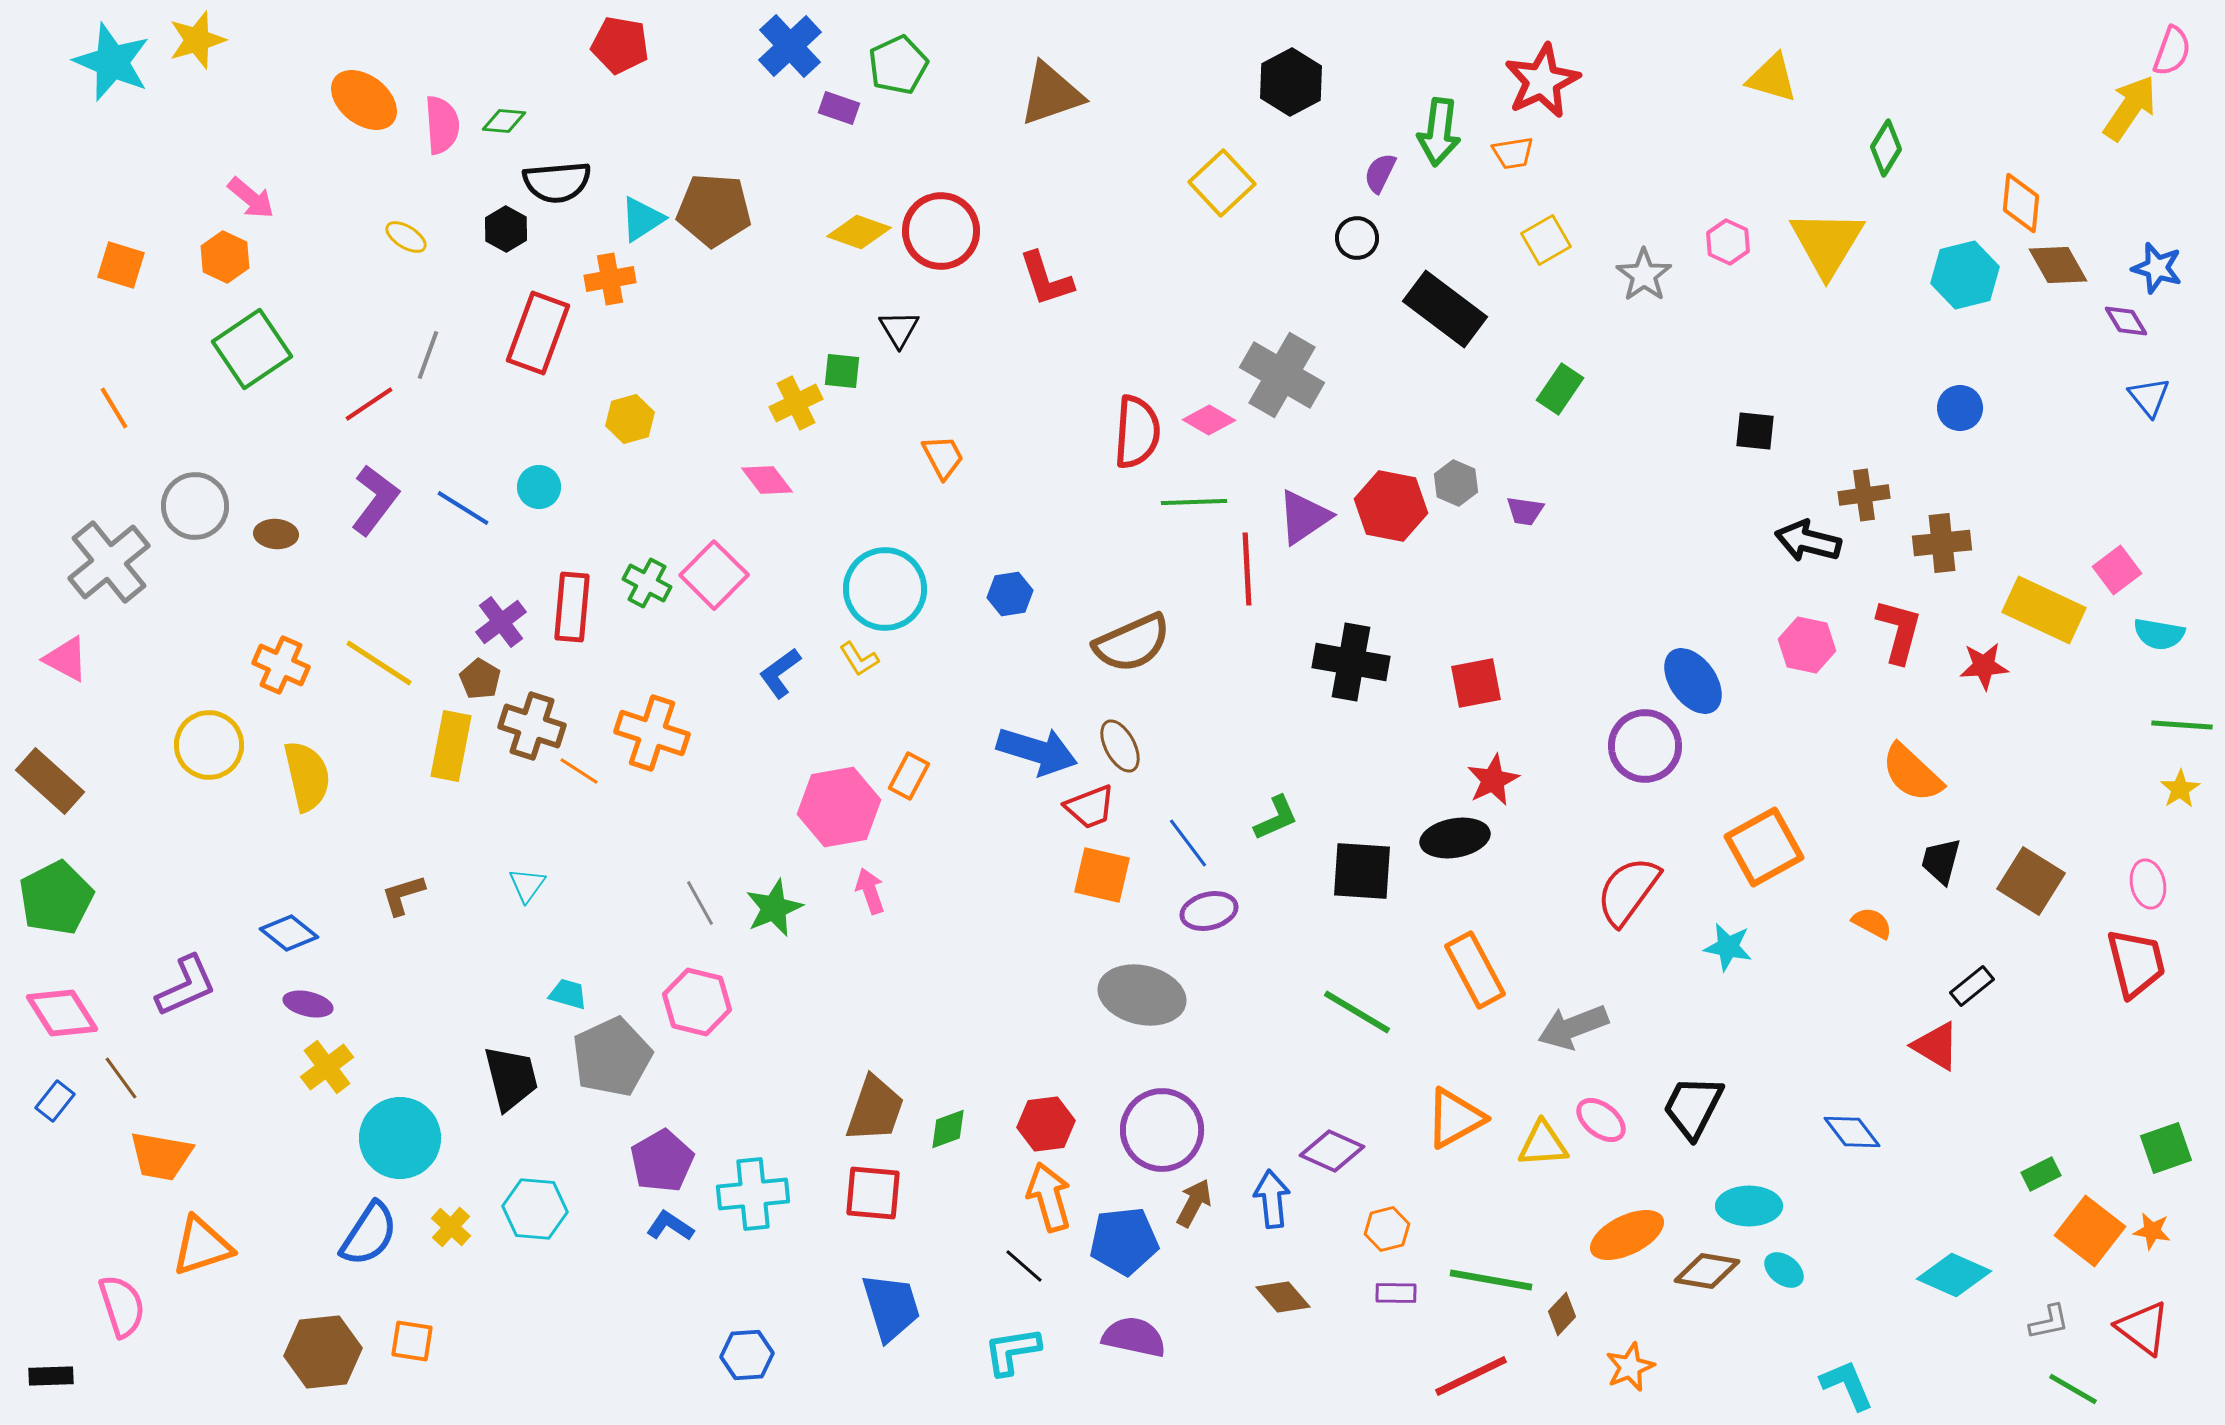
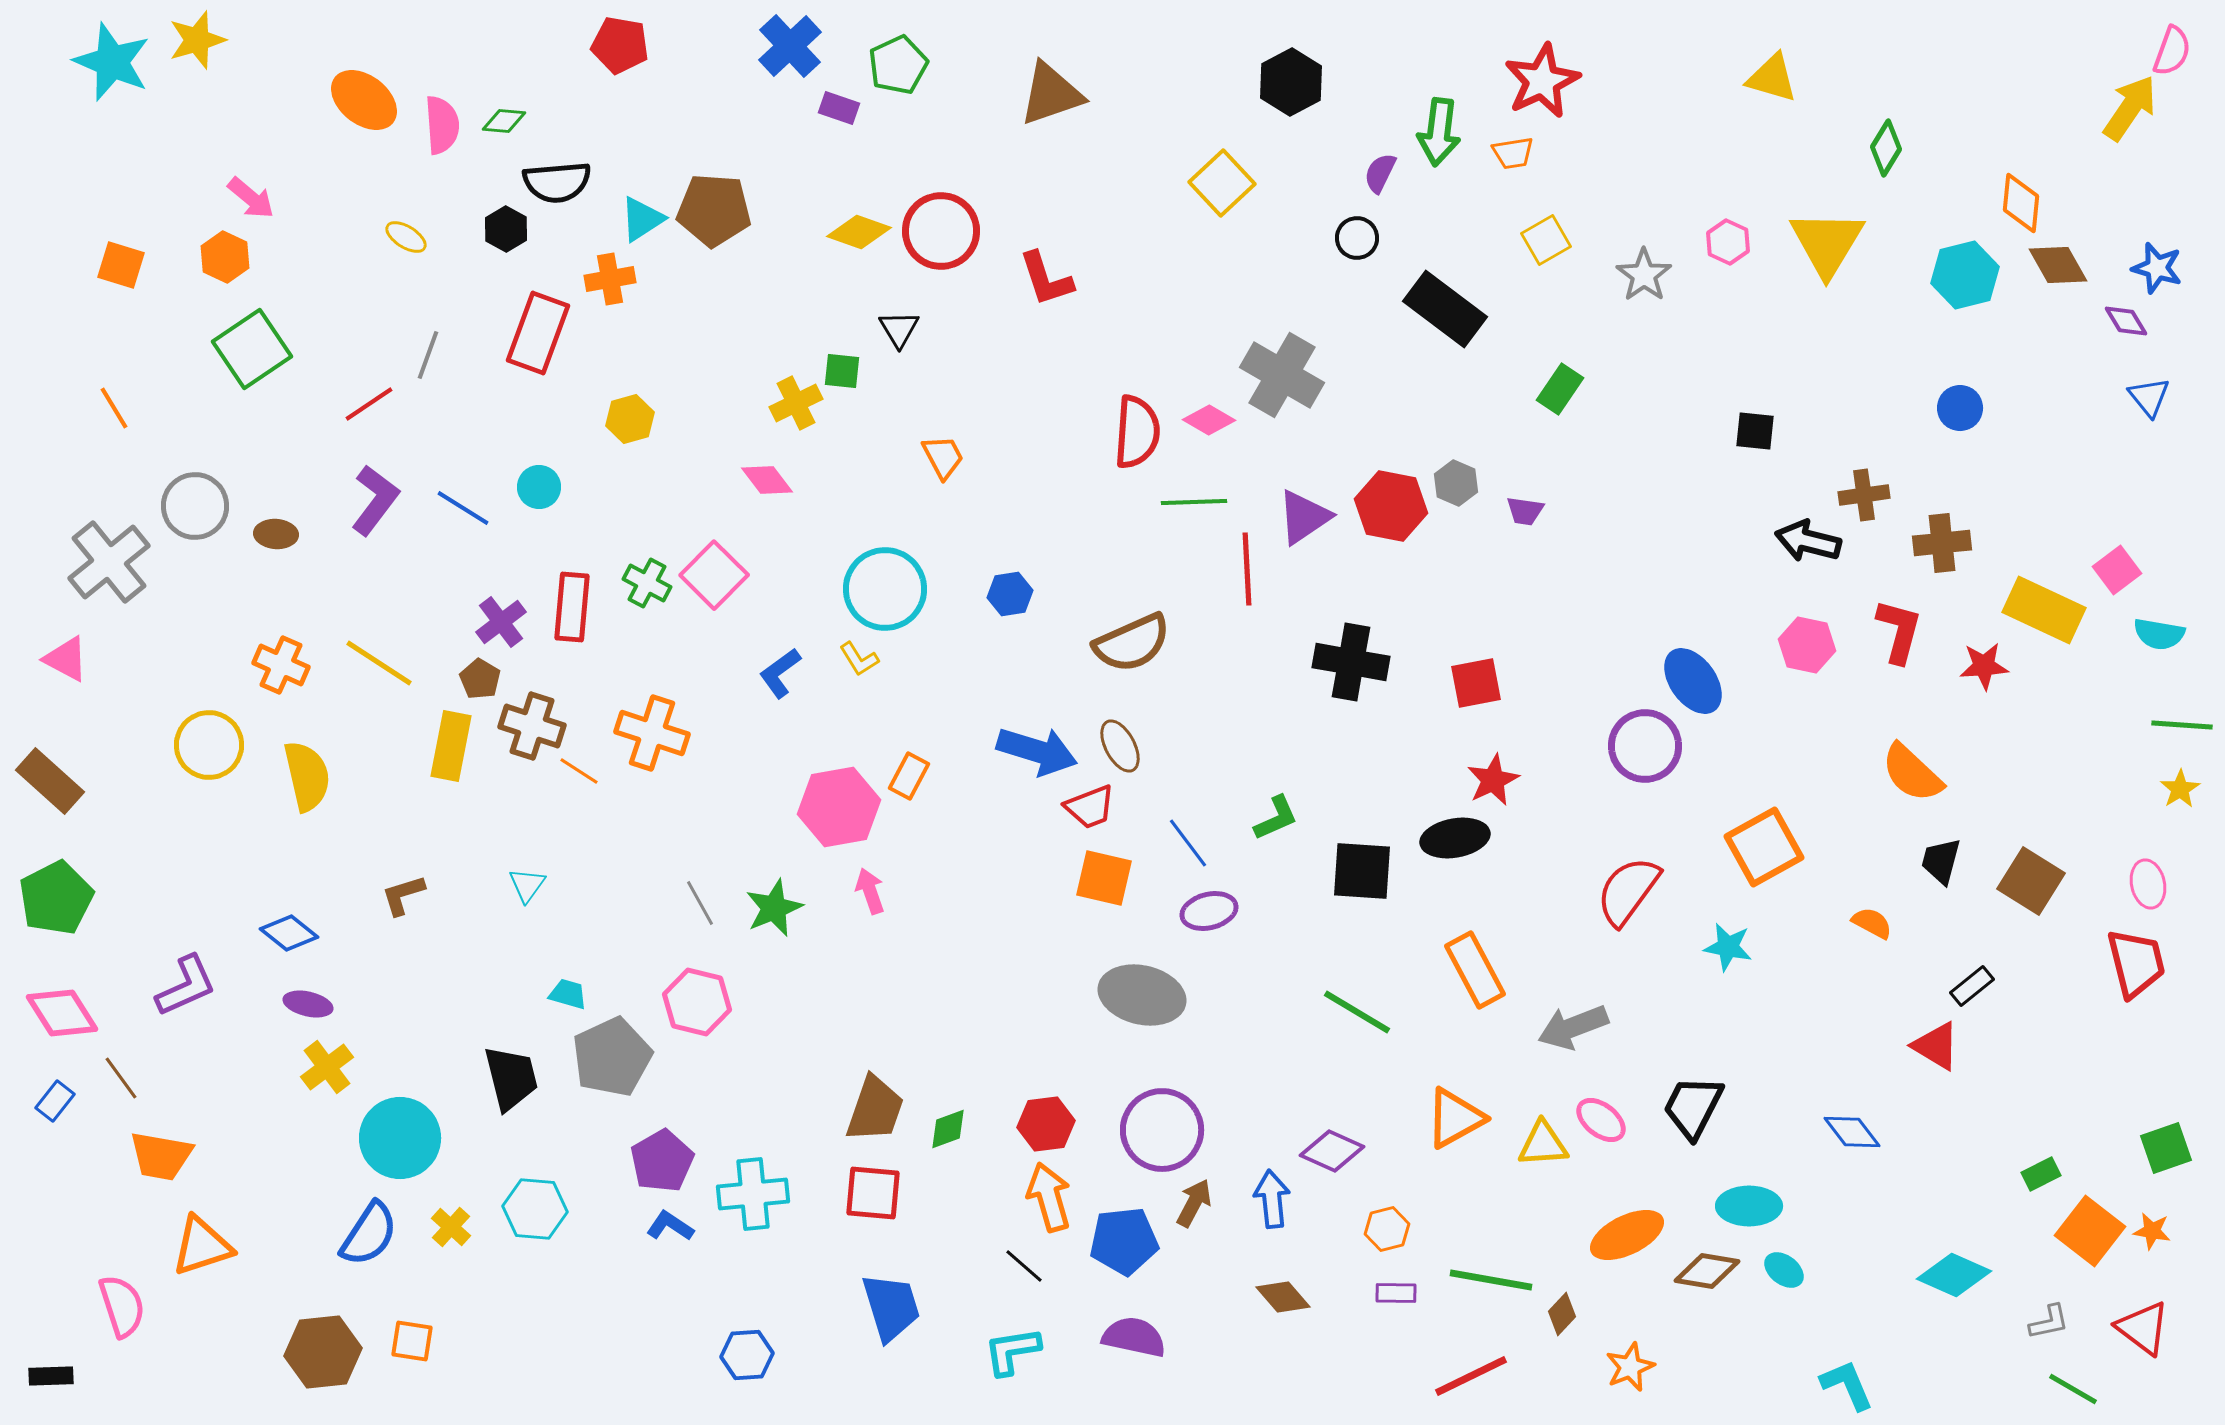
orange square at (1102, 875): moved 2 px right, 3 px down
